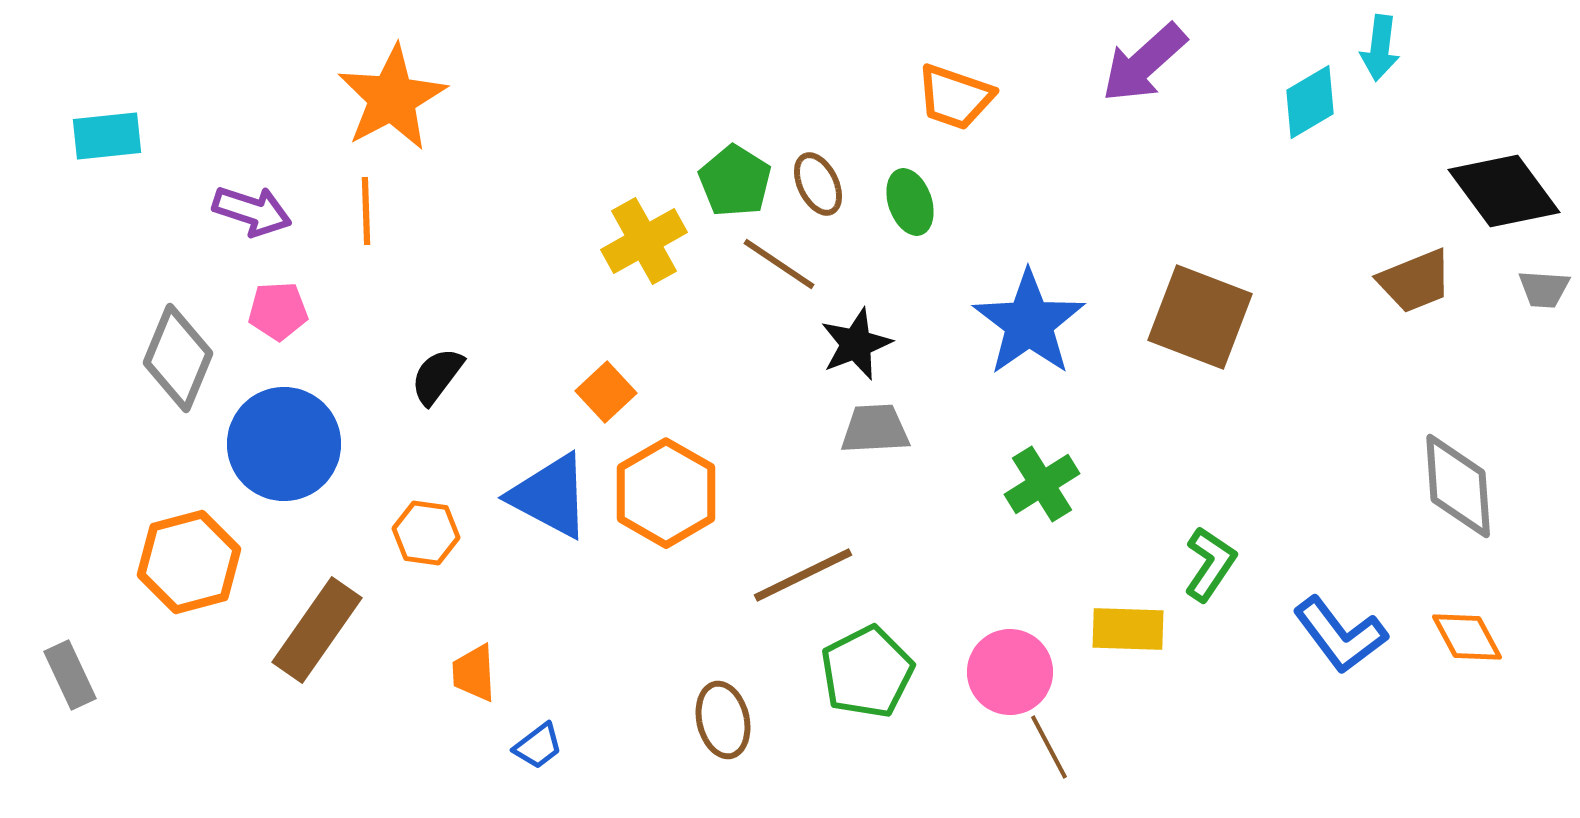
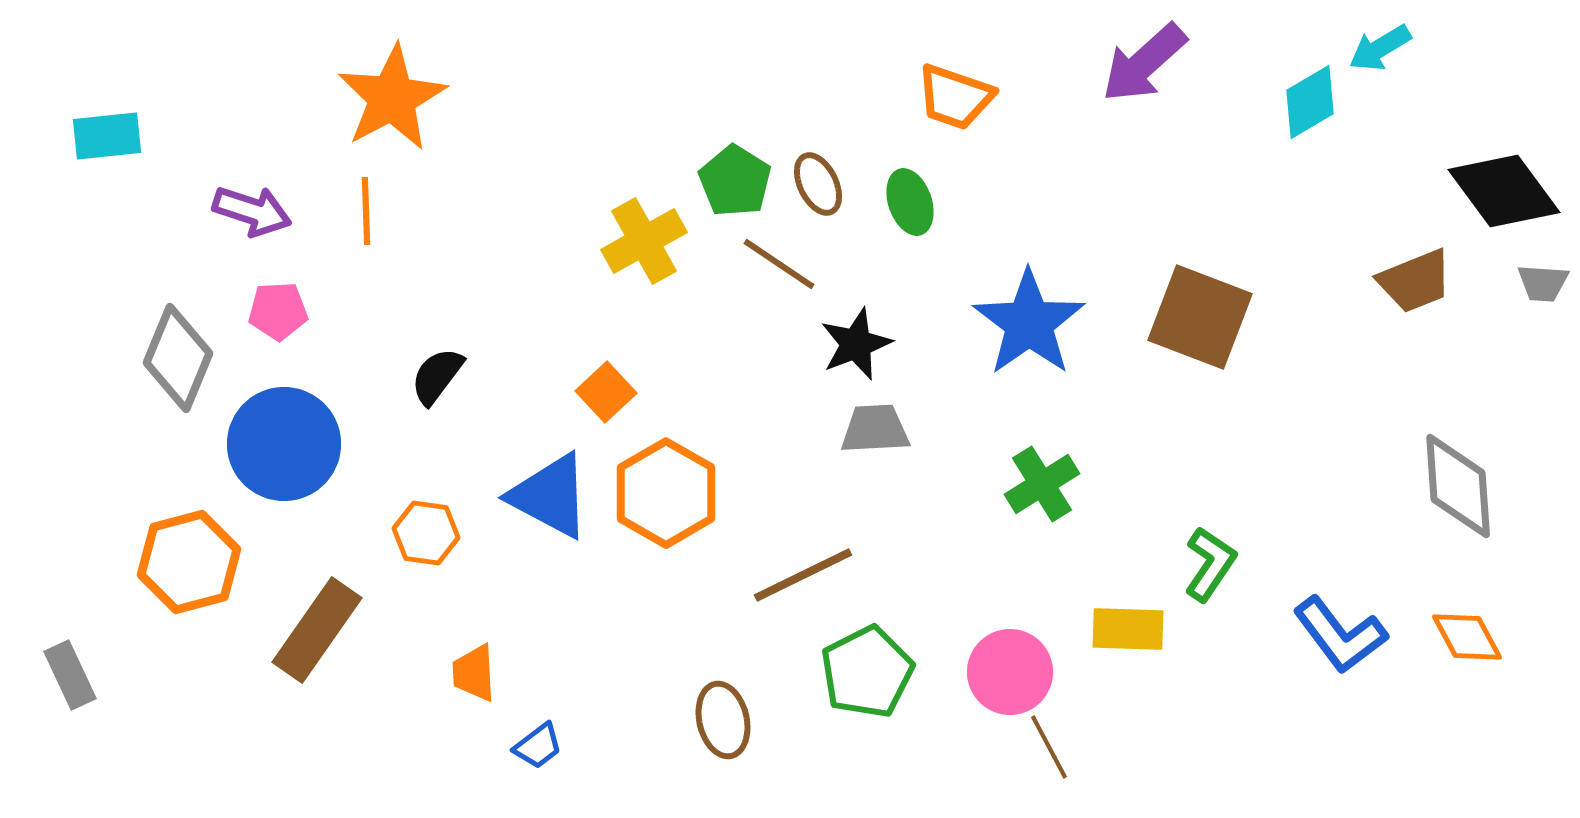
cyan arrow at (1380, 48): rotated 52 degrees clockwise
gray trapezoid at (1544, 289): moved 1 px left, 6 px up
